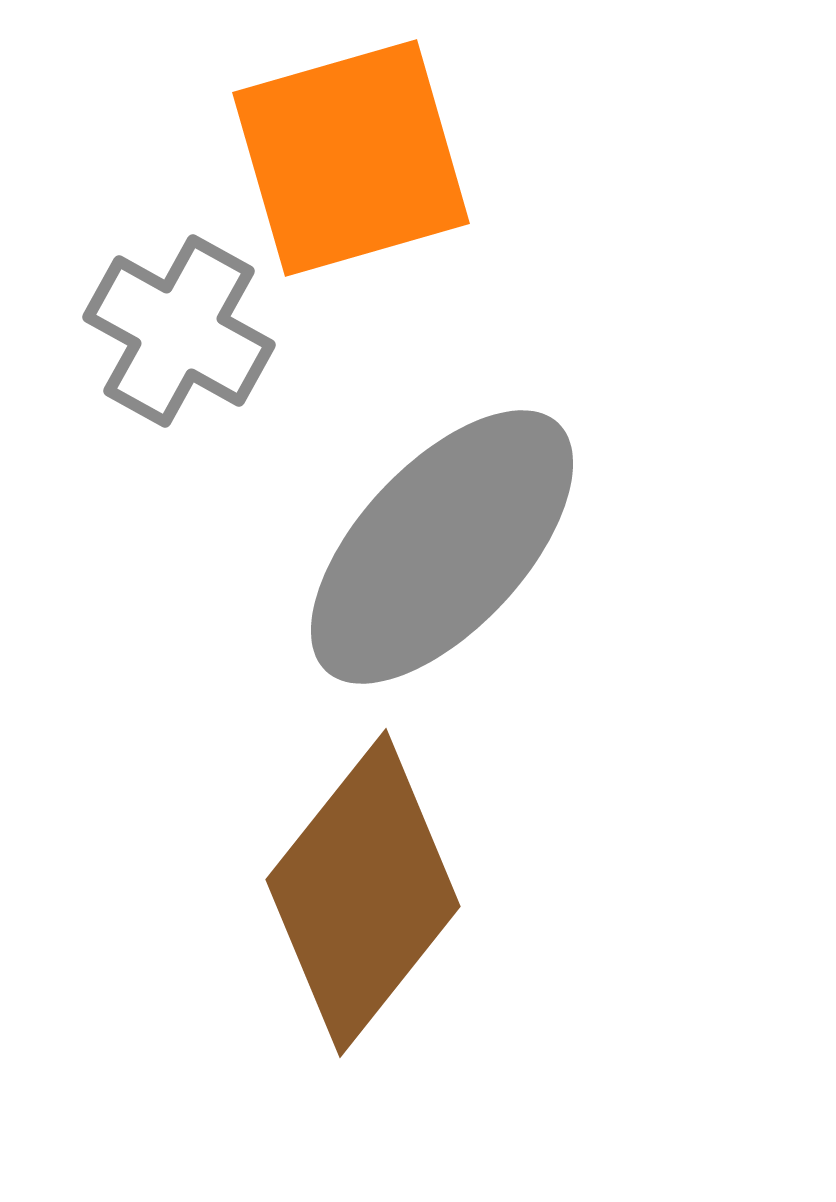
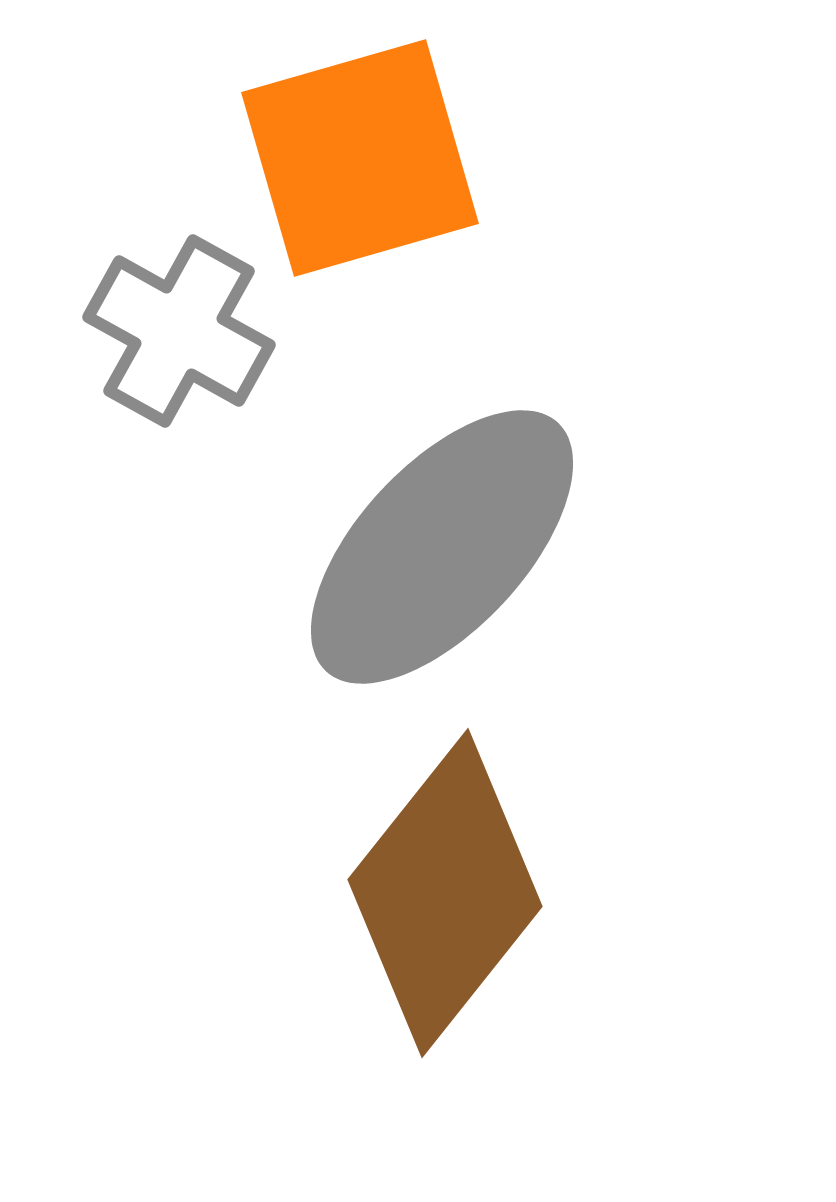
orange square: moved 9 px right
brown diamond: moved 82 px right
